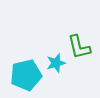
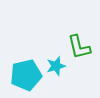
cyan star: moved 3 px down
